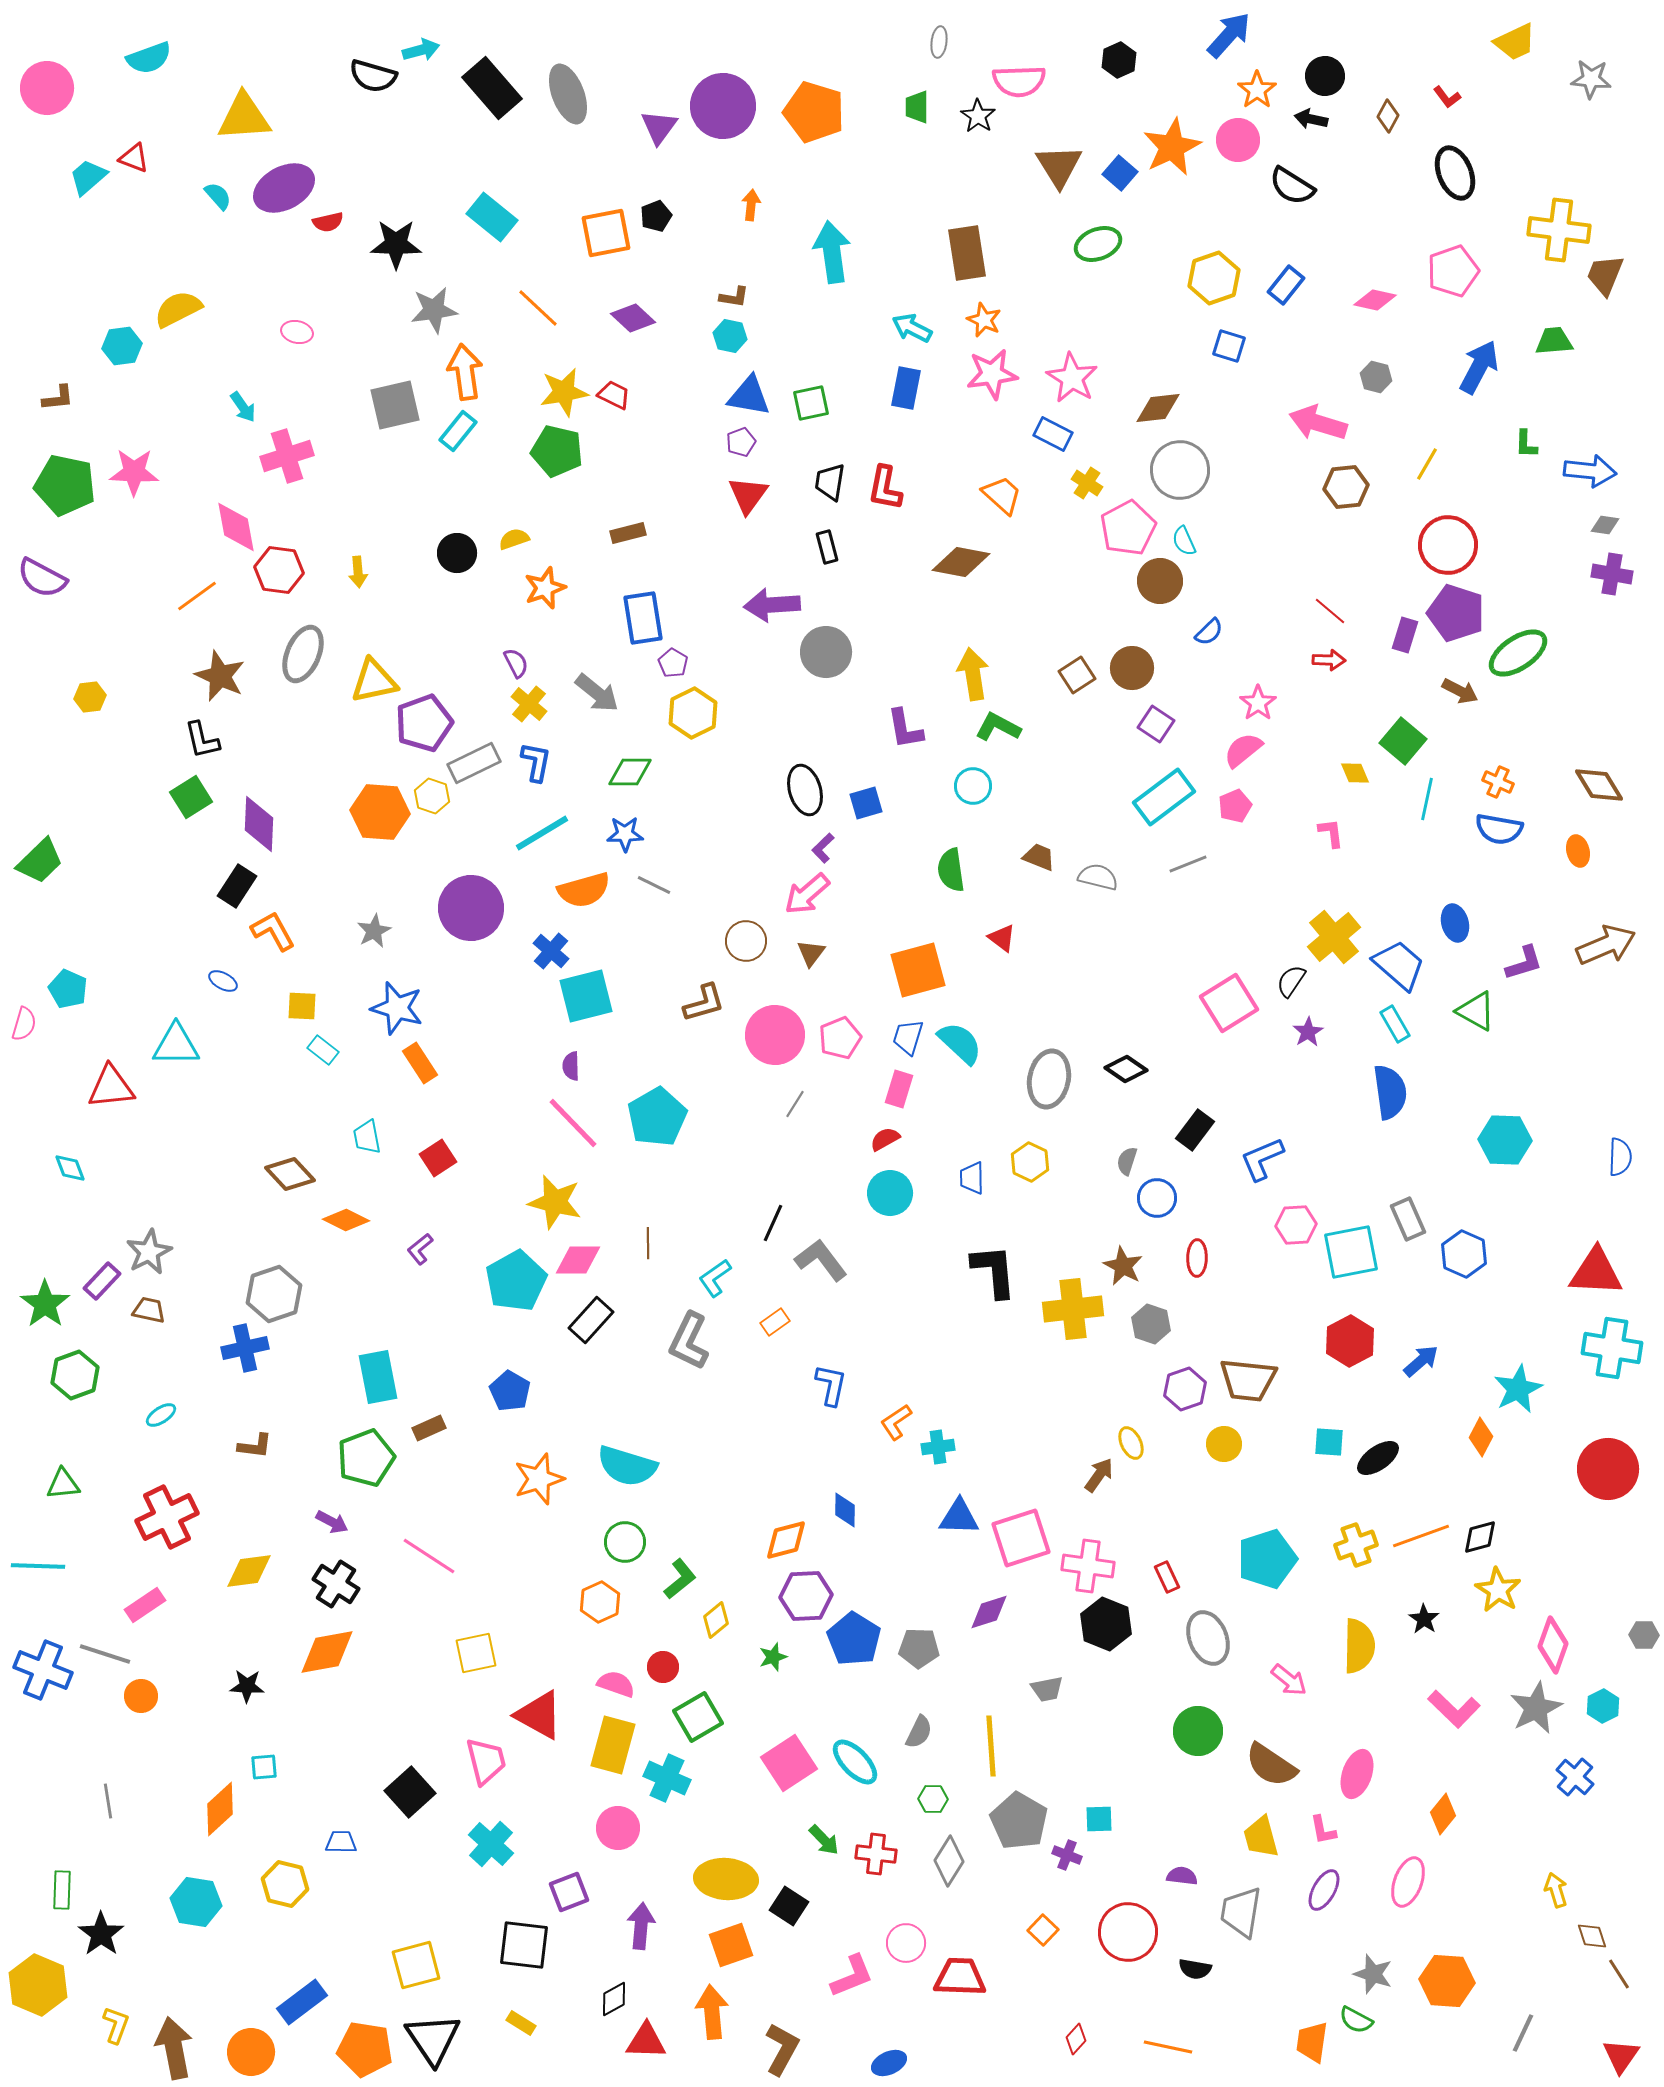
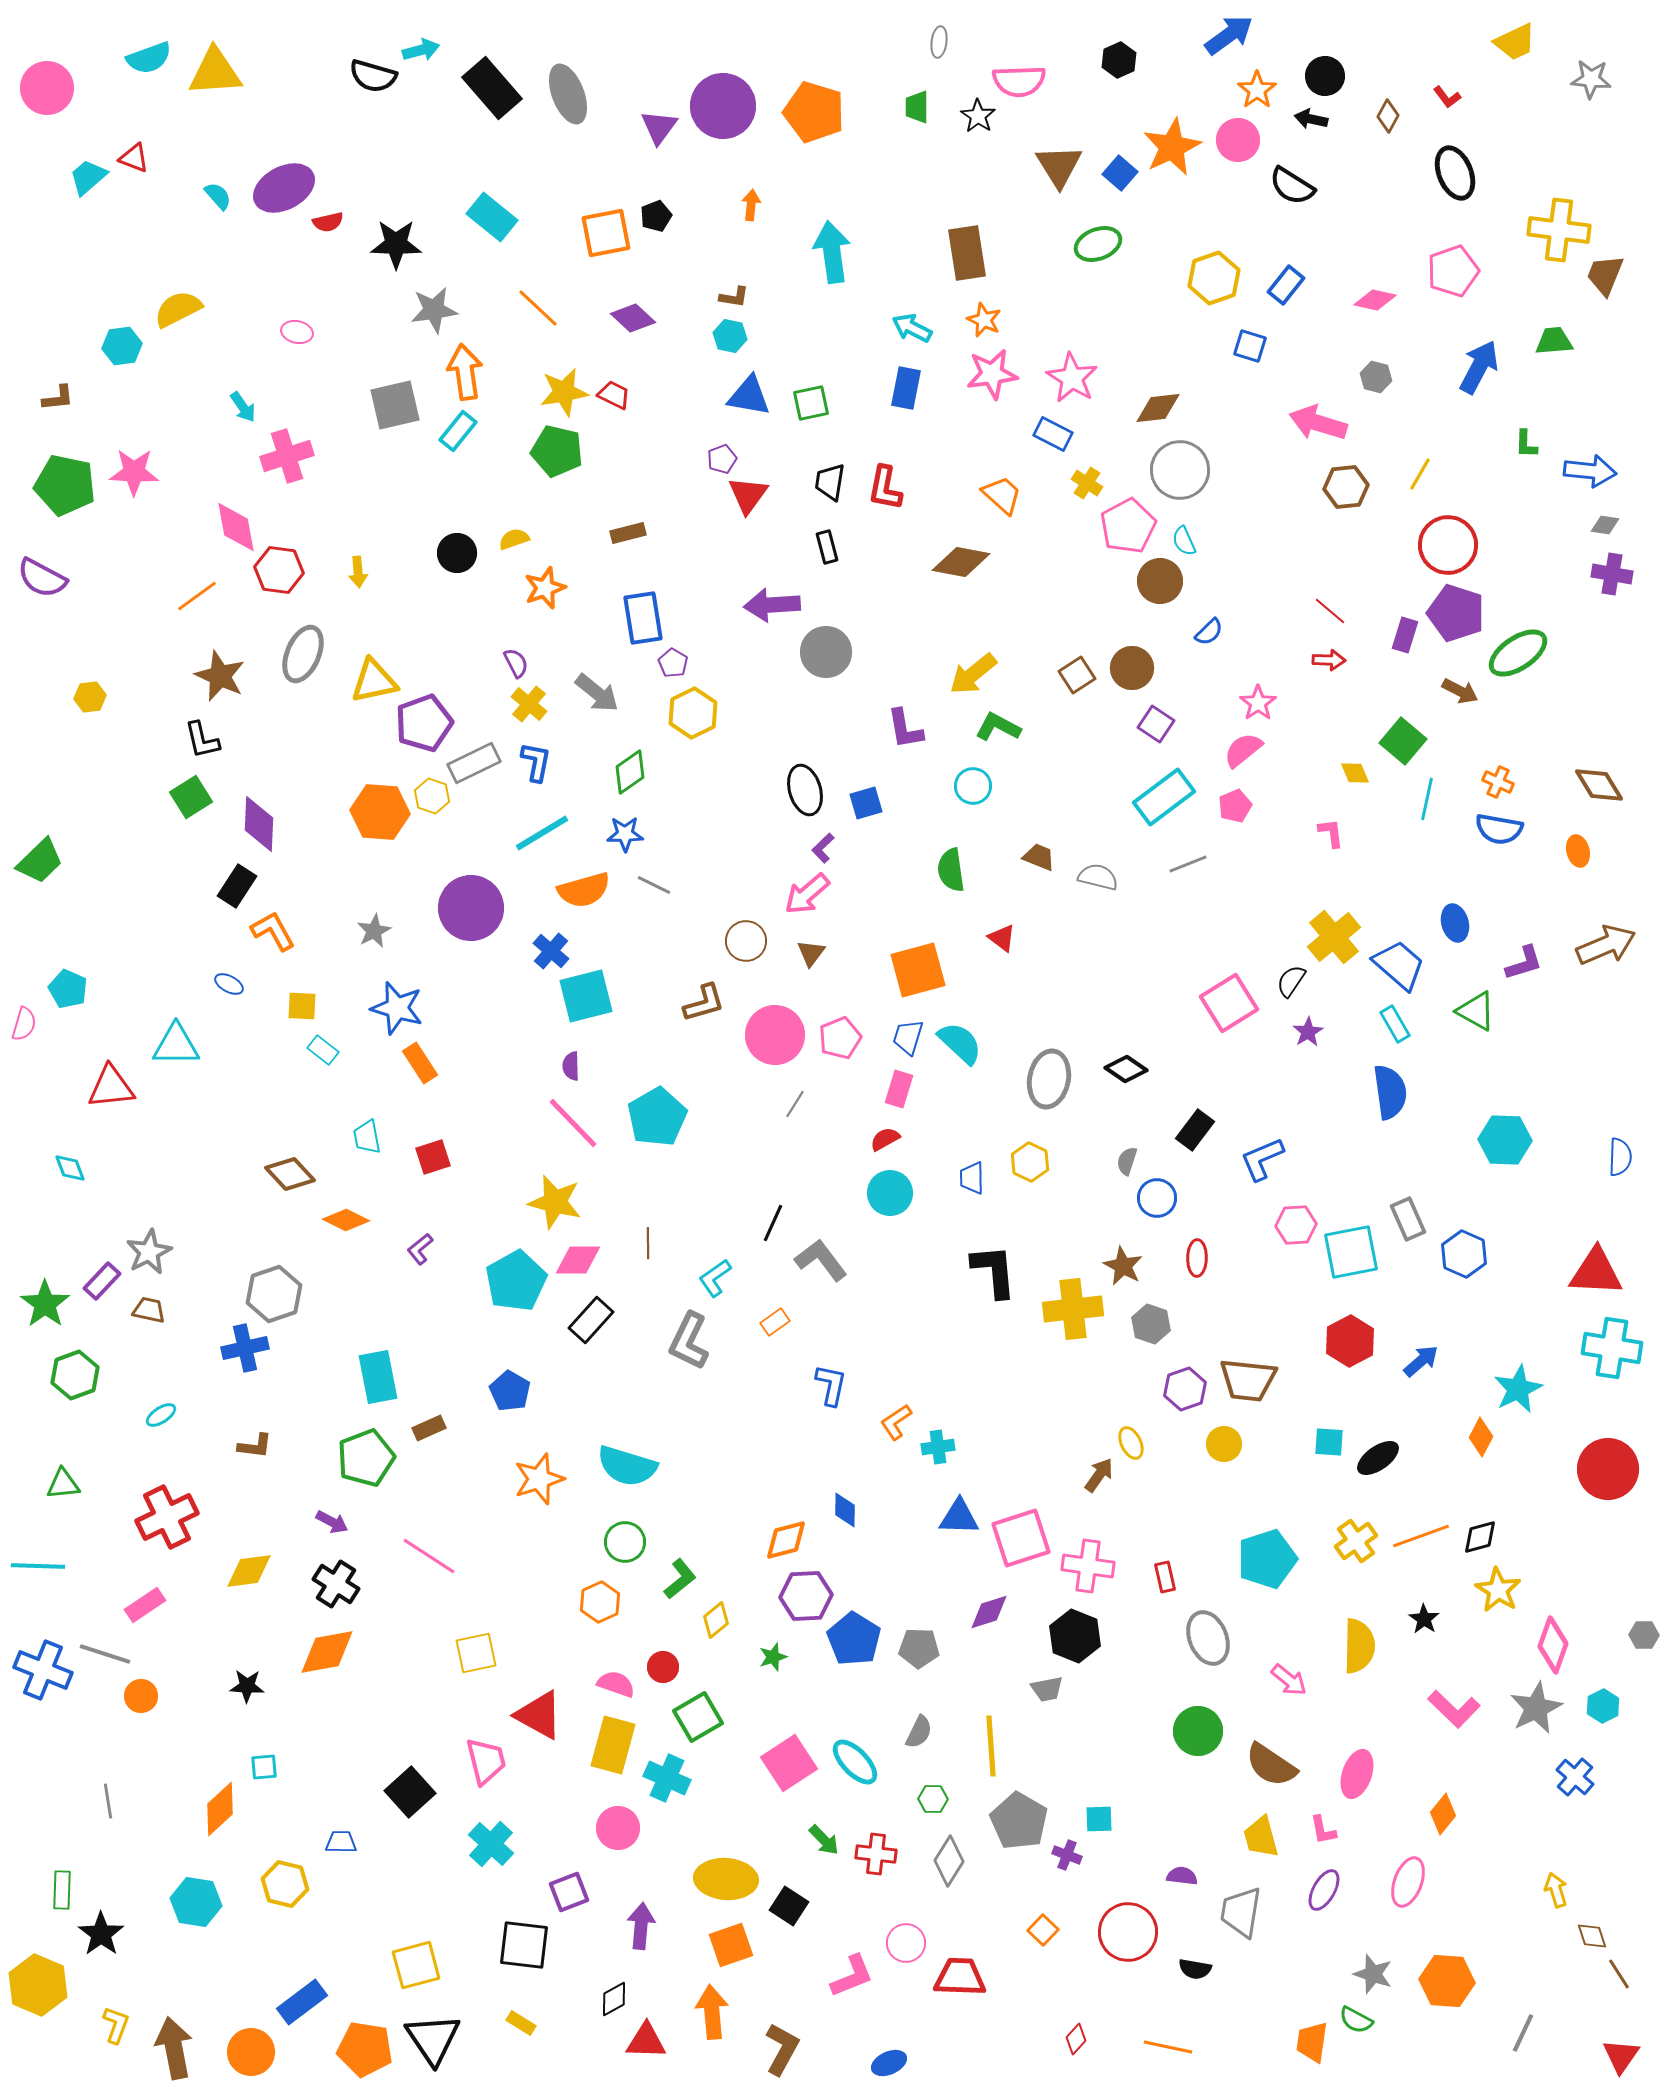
blue arrow at (1229, 35): rotated 12 degrees clockwise
yellow triangle at (244, 117): moved 29 px left, 45 px up
blue square at (1229, 346): moved 21 px right
purple pentagon at (741, 442): moved 19 px left, 17 px down
yellow line at (1427, 464): moved 7 px left, 10 px down
pink pentagon at (1128, 528): moved 2 px up
yellow arrow at (973, 674): rotated 120 degrees counterclockwise
green diamond at (630, 772): rotated 36 degrees counterclockwise
blue ellipse at (223, 981): moved 6 px right, 3 px down
red square at (438, 1158): moved 5 px left, 1 px up; rotated 15 degrees clockwise
yellow cross at (1356, 1545): moved 4 px up; rotated 15 degrees counterclockwise
red rectangle at (1167, 1577): moved 2 px left; rotated 12 degrees clockwise
black hexagon at (1106, 1624): moved 31 px left, 12 px down
